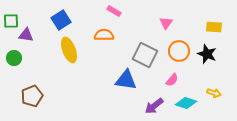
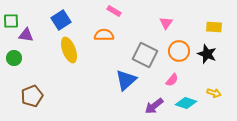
blue triangle: rotated 50 degrees counterclockwise
